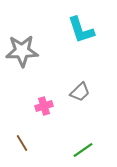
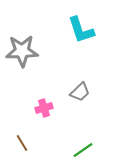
pink cross: moved 2 px down
